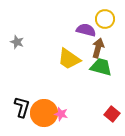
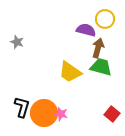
yellow trapezoid: moved 1 px right, 13 px down
